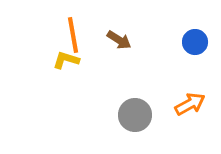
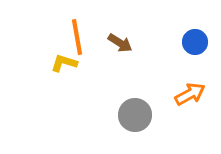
orange line: moved 4 px right, 2 px down
brown arrow: moved 1 px right, 3 px down
yellow L-shape: moved 2 px left, 3 px down
orange arrow: moved 10 px up
